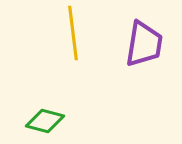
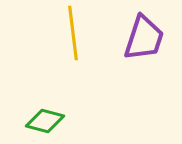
purple trapezoid: moved 6 px up; rotated 9 degrees clockwise
